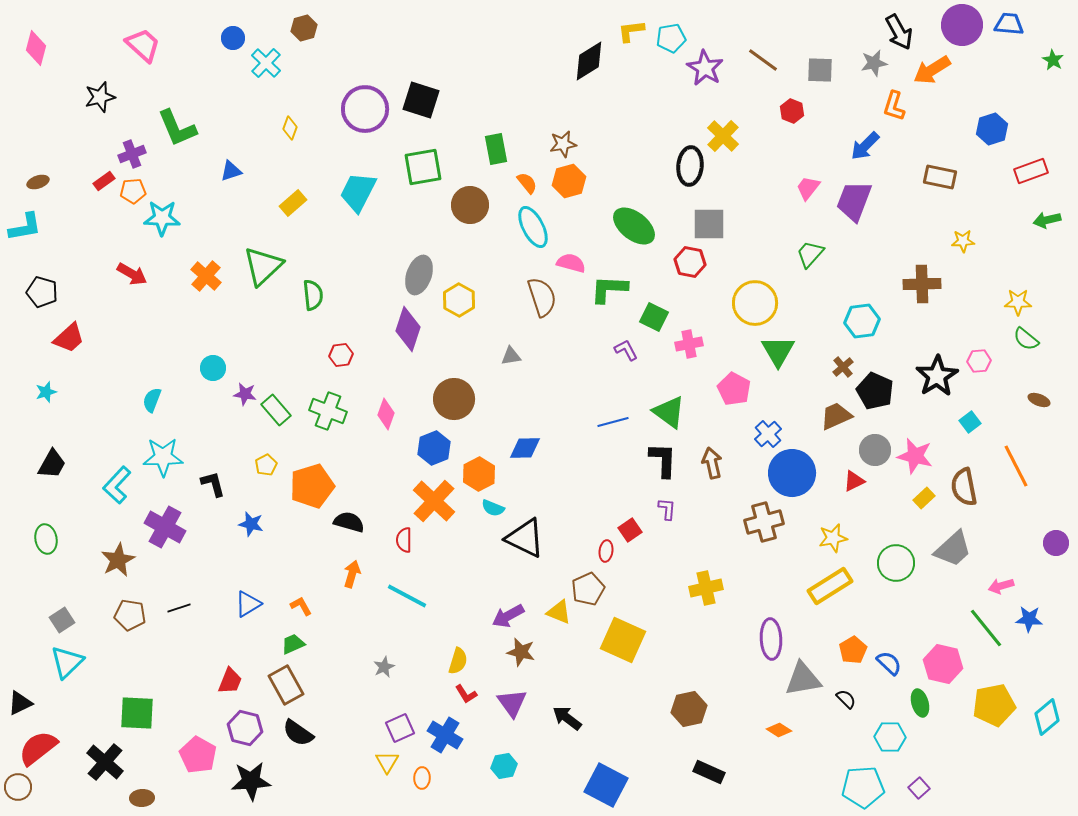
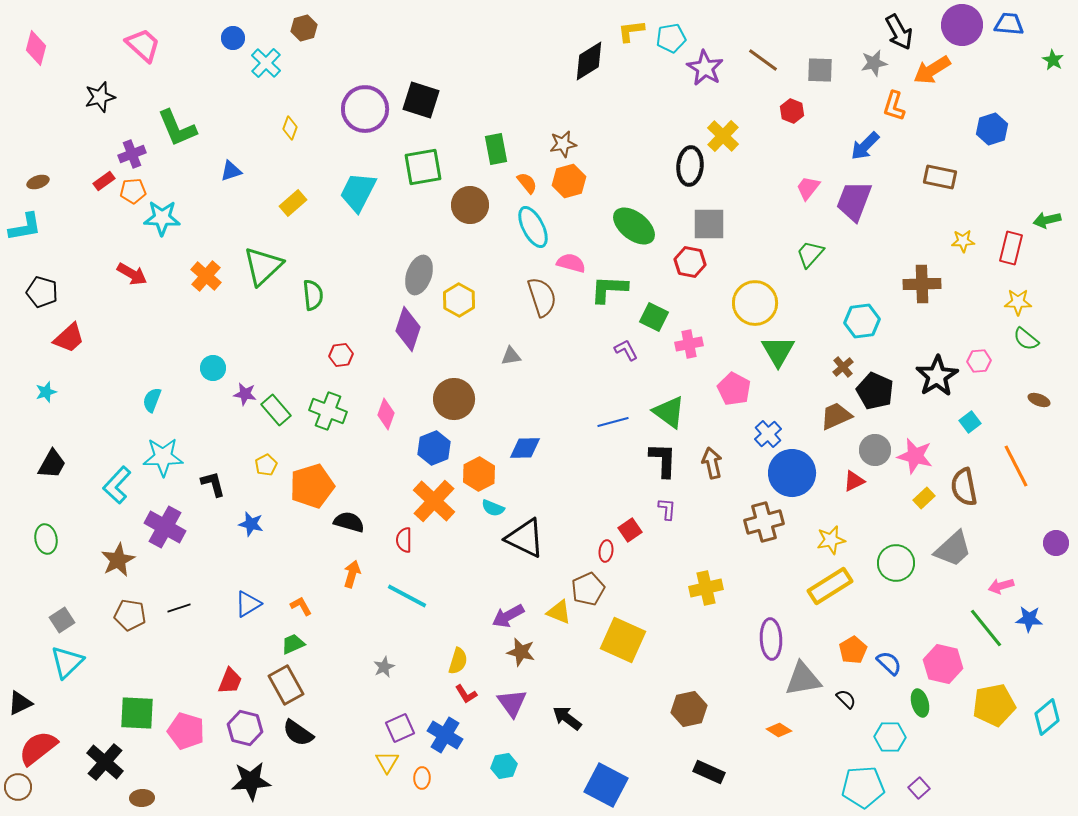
red rectangle at (1031, 171): moved 20 px left, 77 px down; rotated 56 degrees counterclockwise
yellow star at (833, 538): moved 2 px left, 2 px down
pink pentagon at (198, 755): moved 12 px left, 24 px up; rotated 12 degrees counterclockwise
